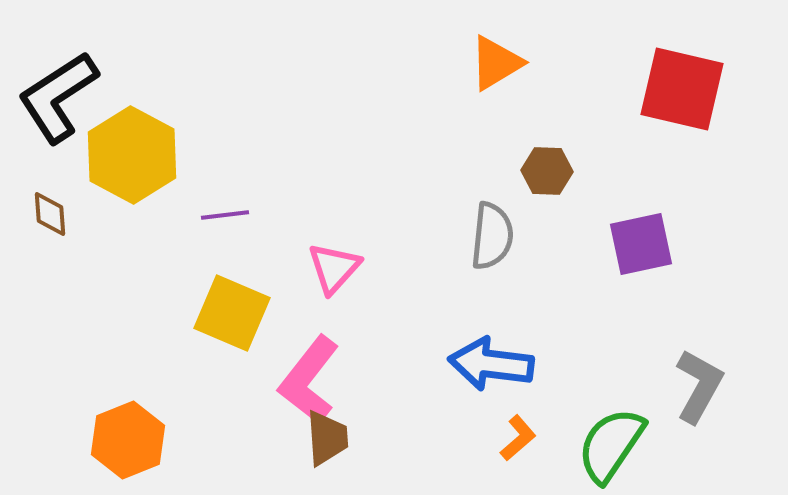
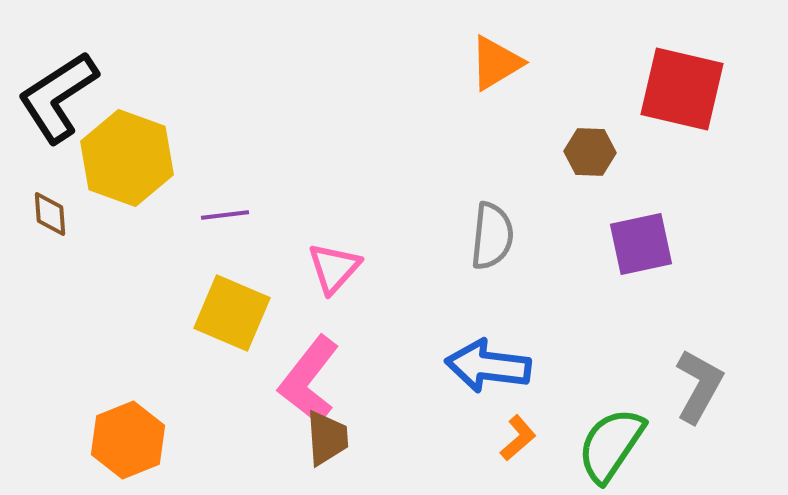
yellow hexagon: moved 5 px left, 3 px down; rotated 8 degrees counterclockwise
brown hexagon: moved 43 px right, 19 px up
blue arrow: moved 3 px left, 2 px down
